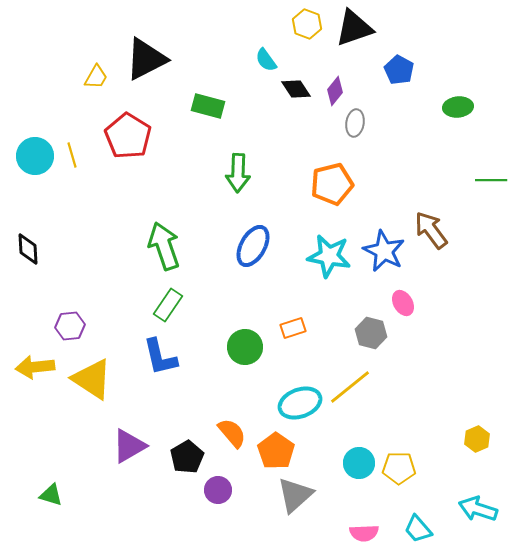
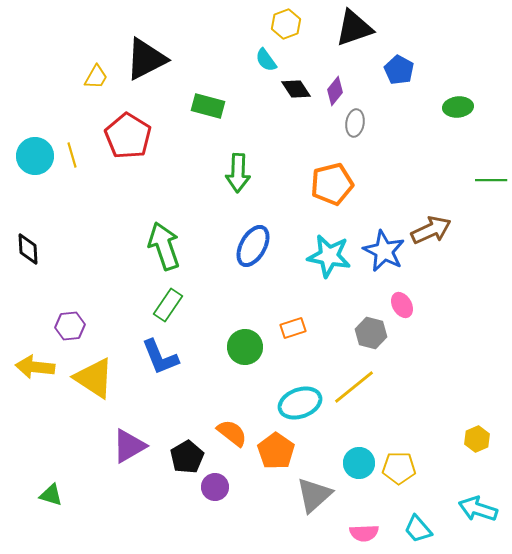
yellow hexagon at (307, 24): moved 21 px left; rotated 20 degrees clockwise
brown arrow at (431, 230): rotated 102 degrees clockwise
pink ellipse at (403, 303): moved 1 px left, 2 px down
blue L-shape at (160, 357): rotated 9 degrees counterclockwise
yellow arrow at (35, 367): rotated 12 degrees clockwise
yellow triangle at (92, 379): moved 2 px right, 1 px up
yellow line at (350, 387): moved 4 px right
orange semicircle at (232, 433): rotated 12 degrees counterclockwise
purple circle at (218, 490): moved 3 px left, 3 px up
gray triangle at (295, 495): moved 19 px right
